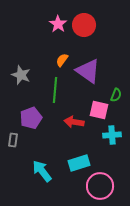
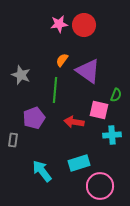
pink star: moved 1 px right; rotated 30 degrees clockwise
purple pentagon: moved 3 px right
